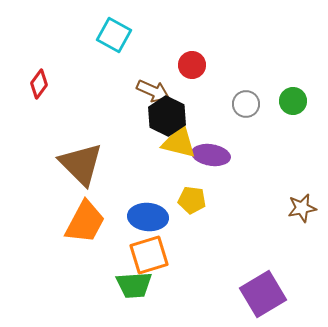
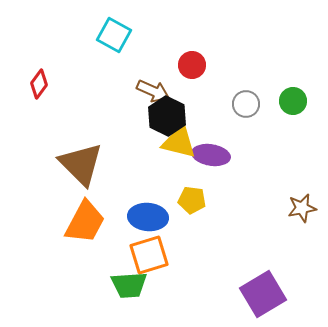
green trapezoid: moved 5 px left
